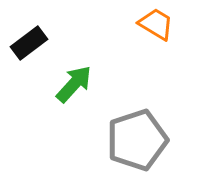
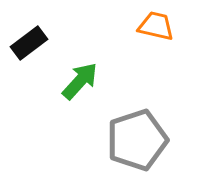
orange trapezoid: moved 2 px down; rotated 18 degrees counterclockwise
green arrow: moved 6 px right, 3 px up
